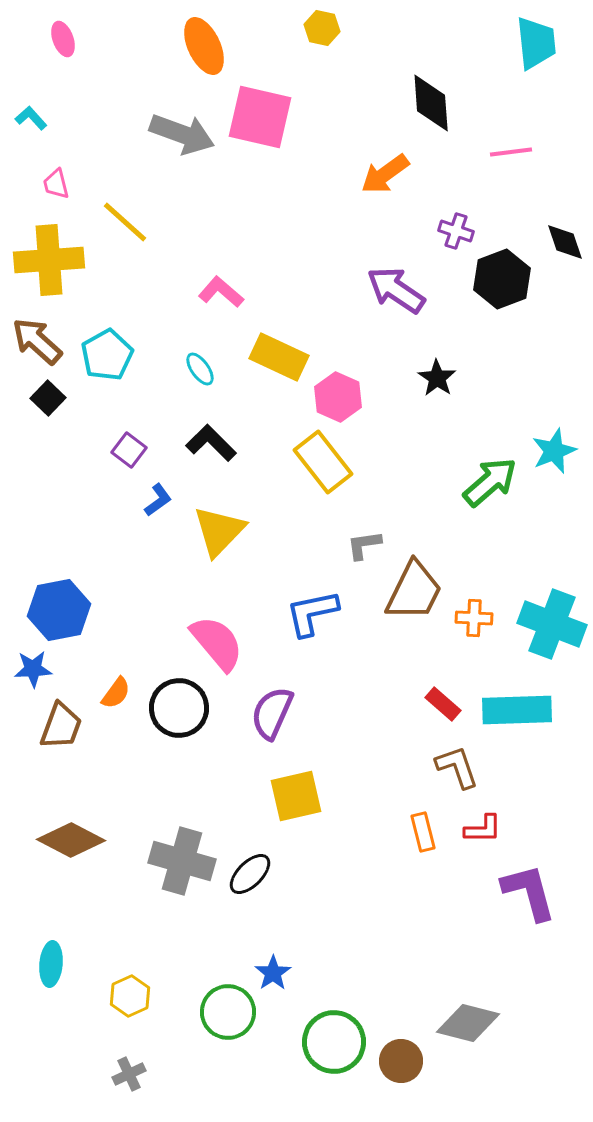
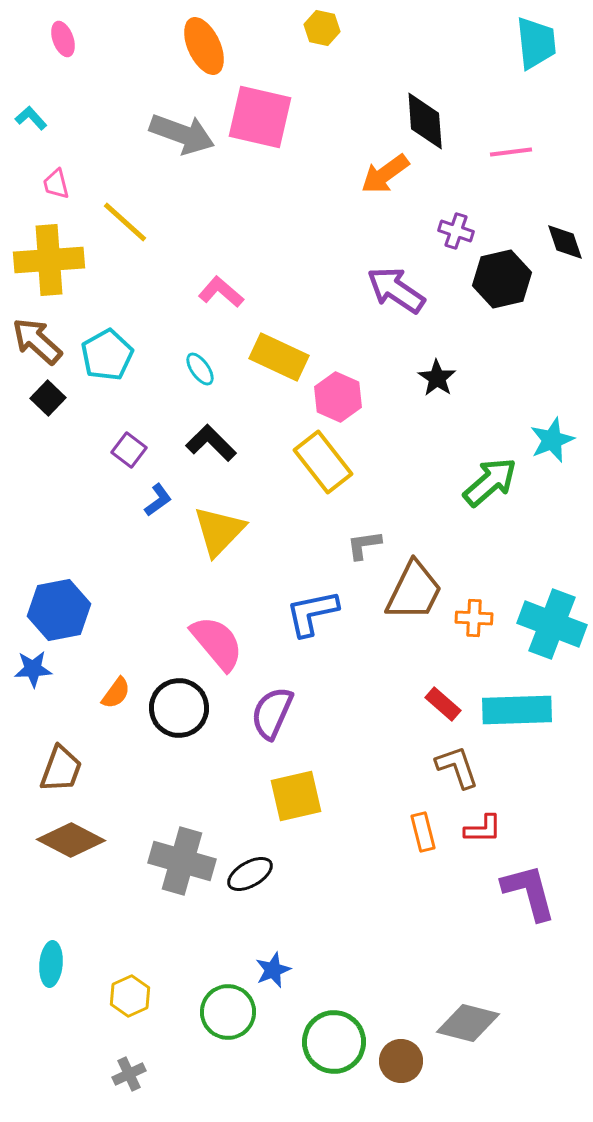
black diamond at (431, 103): moved 6 px left, 18 px down
black hexagon at (502, 279): rotated 8 degrees clockwise
cyan star at (554, 451): moved 2 px left, 11 px up
brown trapezoid at (61, 726): moved 43 px down
black ellipse at (250, 874): rotated 15 degrees clockwise
blue star at (273, 973): moved 3 px up; rotated 12 degrees clockwise
